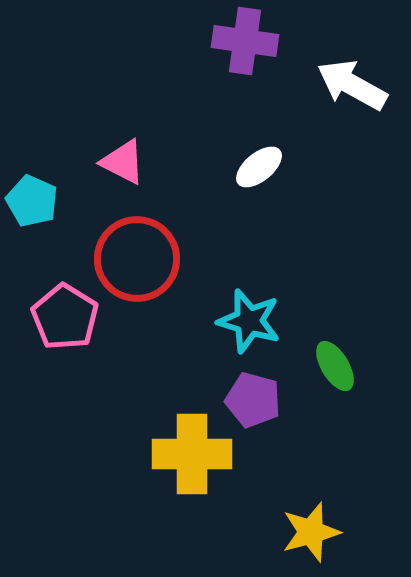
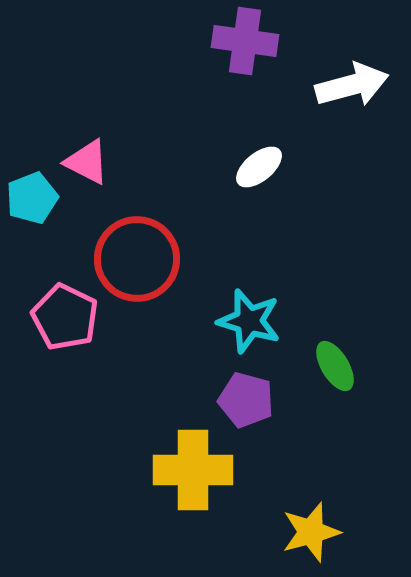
white arrow: rotated 136 degrees clockwise
pink triangle: moved 36 px left
cyan pentagon: moved 3 px up; rotated 27 degrees clockwise
pink pentagon: rotated 6 degrees counterclockwise
purple pentagon: moved 7 px left
yellow cross: moved 1 px right, 16 px down
